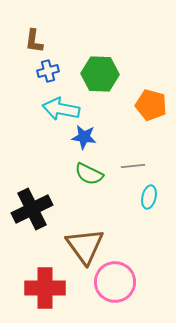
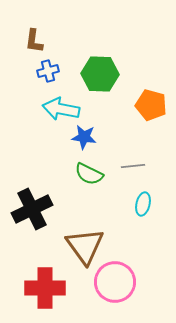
cyan ellipse: moved 6 px left, 7 px down
